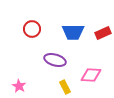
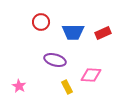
red circle: moved 9 px right, 7 px up
yellow rectangle: moved 2 px right
